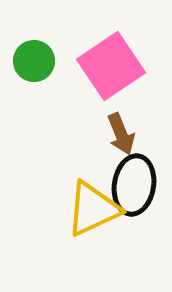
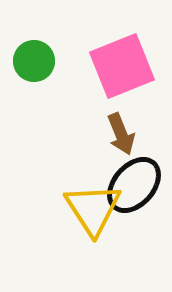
pink square: moved 11 px right; rotated 12 degrees clockwise
black ellipse: rotated 32 degrees clockwise
yellow triangle: rotated 38 degrees counterclockwise
